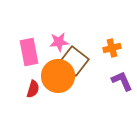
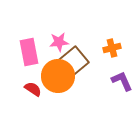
brown square: rotated 12 degrees clockwise
red semicircle: rotated 72 degrees counterclockwise
